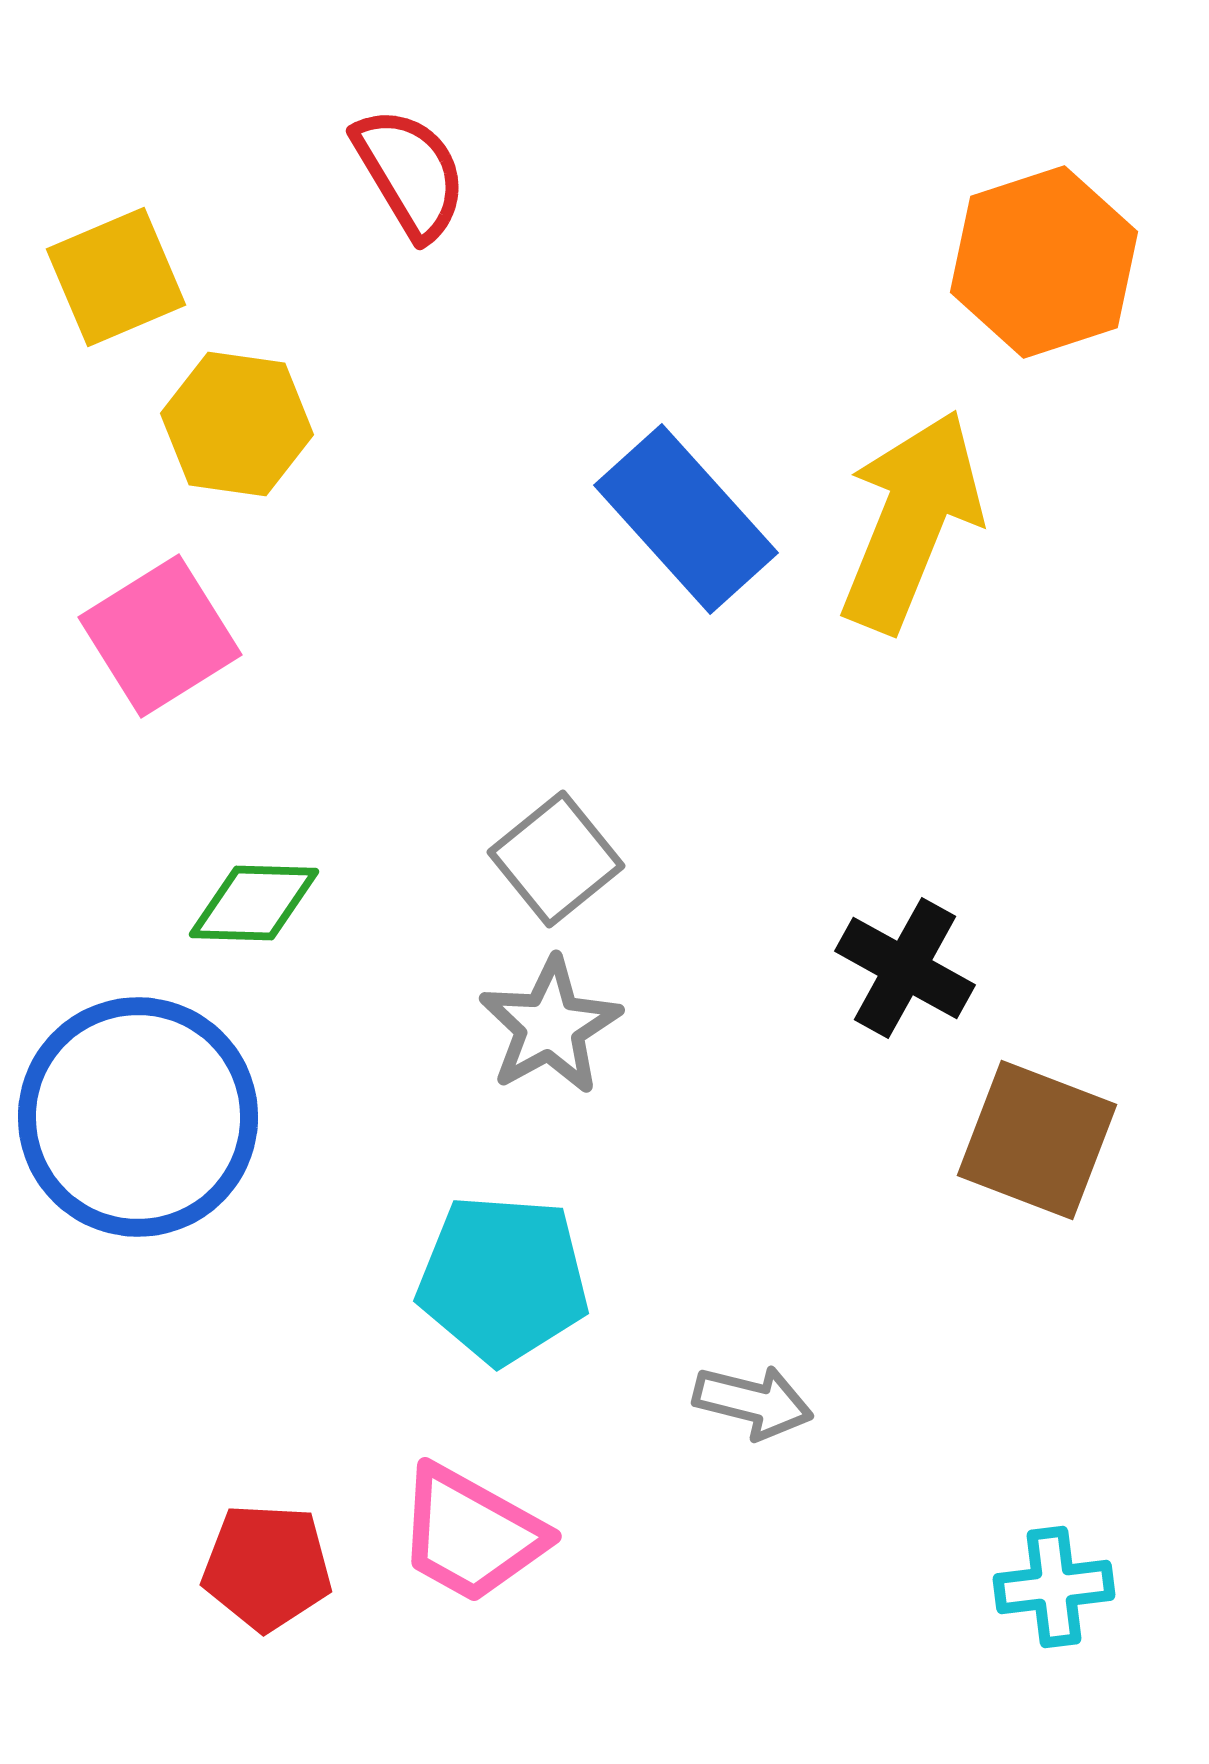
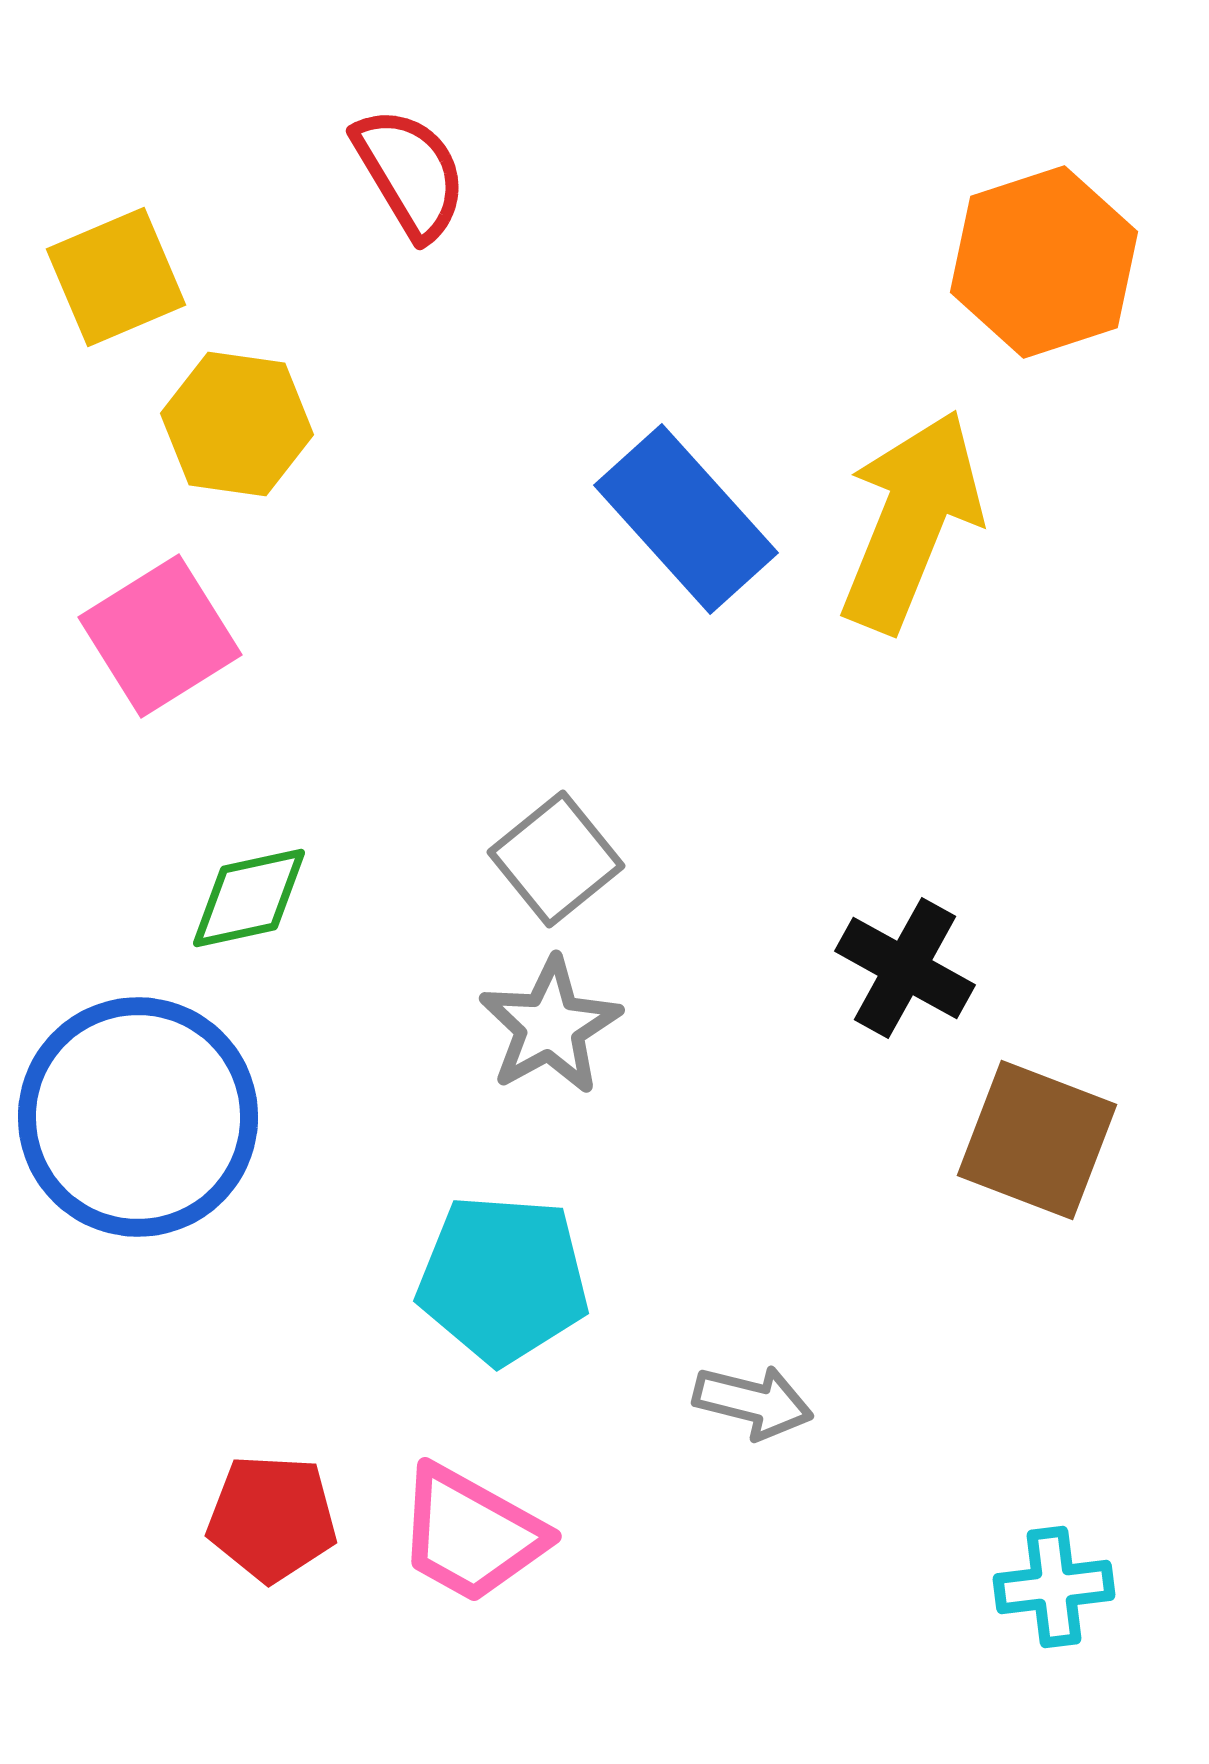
green diamond: moved 5 px left, 5 px up; rotated 14 degrees counterclockwise
red pentagon: moved 5 px right, 49 px up
